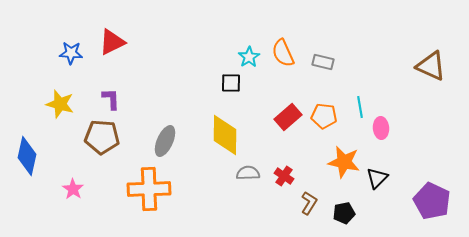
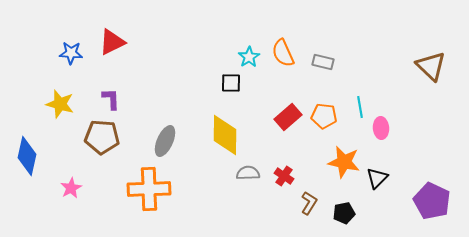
brown triangle: rotated 20 degrees clockwise
pink star: moved 2 px left, 1 px up; rotated 10 degrees clockwise
